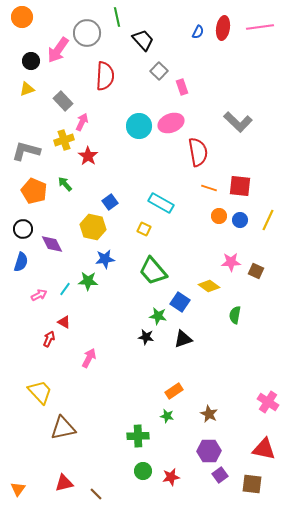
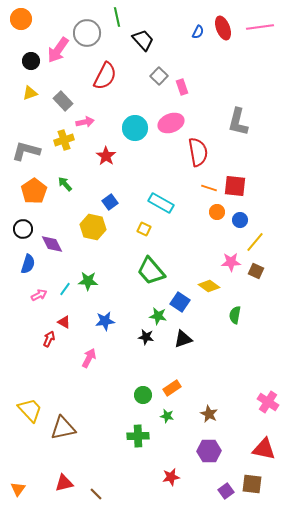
orange circle at (22, 17): moved 1 px left, 2 px down
red ellipse at (223, 28): rotated 30 degrees counterclockwise
gray square at (159, 71): moved 5 px down
red semicircle at (105, 76): rotated 24 degrees clockwise
yellow triangle at (27, 89): moved 3 px right, 4 px down
pink arrow at (82, 122): moved 3 px right; rotated 54 degrees clockwise
gray L-shape at (238, 122): rotated 60 degrees clockwise
cyan circle at (139, 126): moved 4 px left, 2 px down
red star at (88, 156): moved 18 px right
red square at (240, 186): moved 5 px left
orange pentagon at (34, 191): rotated 15 degrees clockwise
orange circle at (219, 216): moved 2 px left, 4 px up
yellow line at (268, 220): moved 13 px left, 22 px down; rotated 15 degrees clockwise
blue star at (105, 259): moved 62 px down
blue semicircle at (21, 262): moved 7 px right, 2 px down
green trapezoid at (153, 271): moved 2 px left
orange rectangle at (174, 391): moved 2 px left, 3 px up
yellow trapezoid at (40, 392): moved 10 px left, 18 px down
green circle at (143, 471): moved 76 px up
purple square at (220, 475): moved 6 px right, 16 px down
